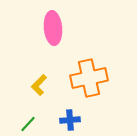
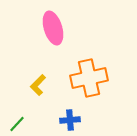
pink ellipse: rotated 12 degrees counterclockwise
yellow L-shape: moved 1 px left
green line: moved 11 px left
